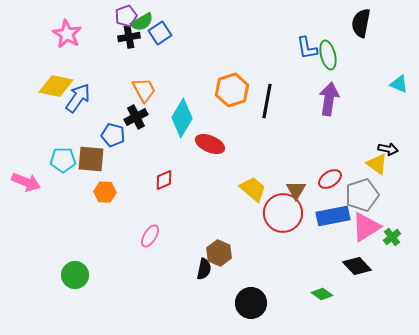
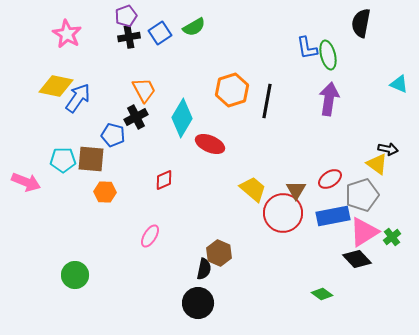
green semicircle at (142, 22): moved 52 px right, 5 px down
pink triangle at (366, 227): moved 2 px left, 5 px down
black diamond at (357, 266): moved 7 px up
black circle at (251, 303): moved 53 px left
